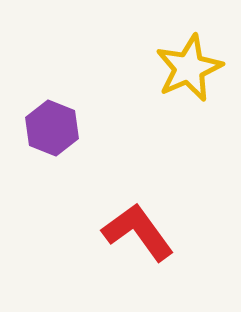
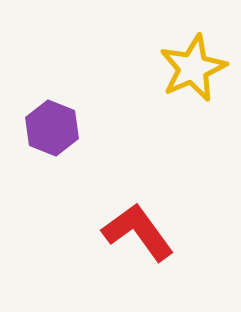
yellow star: moved 4 px right
